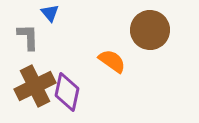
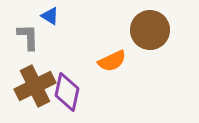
blue triangle: moved 3 px down; rotated 18 degrees counterclockwise
orange semicircle: rotated 120 degrees clockwise
